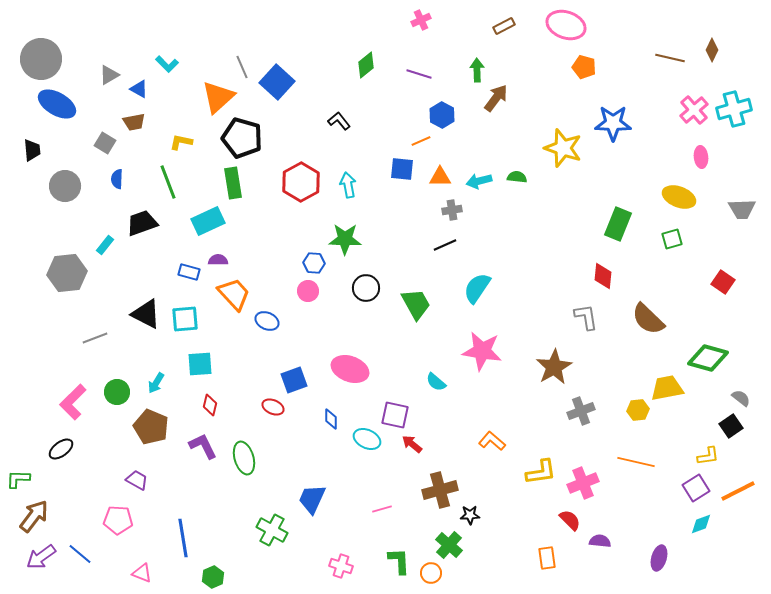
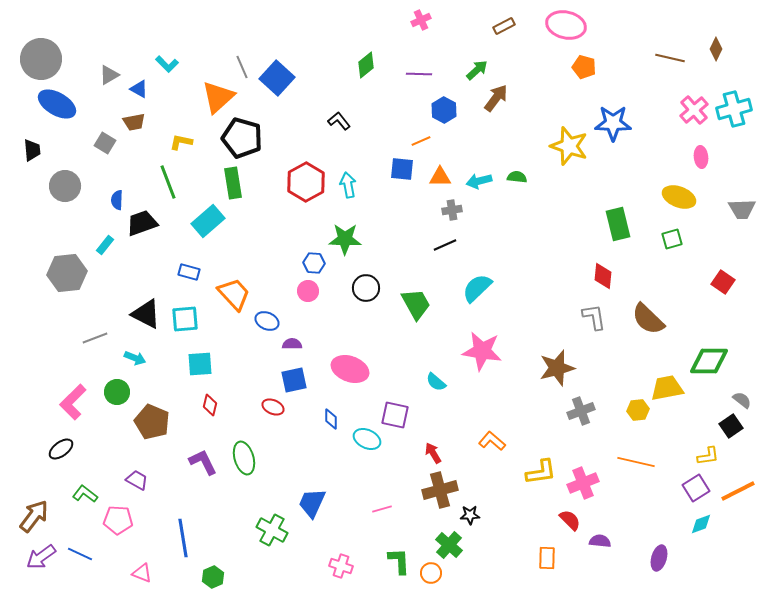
pink ellipse at (566, 25): rotated 6 degrees counterclockwise
brown diamond at (712, 50): moved 4 px right, 1 px up
green arrow at (477, 70): rotated 50 degrees clockwise
purple line at (419, 74): rotated 15 degrees counterclockwise
blue square at (277, 82): moved 4 px up
blue hexagon at (442, 115): moved 2 px right, 5 px up
yellow star at (563, 148): moved 6 px right, 2 px up
blue semicircle at (117, 179): moved 21 px down
red hexagon at (301, 182): moved 5 px right
cyan rectangle at (208, 221): rotated 16 degrees counterclockwise
green rectangle at (618, 224): rotated 36 degrees counterclockwise
purple semicircle at (218, 260): moved 74 px right, 84 px down
cyan semicircle at (477, 288): rotated 12 degrees clockwise
gray L-shape at (586, 317): moved 8 px right
green diamond at (708, 358): moved 1 px right, 3 px down; rotated 15 degrees counterclockwise
brown star at (554, 367): moved 3 px right, 1 px down; rotated 15 degrees clockwise
blue square at (294, 380): rotated 8 degrees clockwise
cyan arrow at (156, 383): moved 21 px left, 25 px up; rotated 100 degrees counterclockwise
gray semicircle at (741, 398): moved 1 px right, 2 px down
brown pentagon at (151, 427): moved 1 px right, 5 px up
red arrow at (412, 444): moved 21 px right, 9 px down; rotated 20 degrees clockwise
purple L-shape at (203, 446): moved 16 px down
green L-shape at (18, 479): moved 67 px right, 15 px down; rotated 35 degrees clockwise
blue trapezoid at (312, 499): moved 4 px down
blue line at (80, 554): rotated 15 degrees counterclockwise
orange rectangle at (547, 558): rotated 10 degrees clockwise
